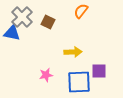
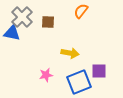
brown square: rotated 24 degrees counterclockwise
yellow arrow: moved 3 px left, 1 px down; rotated 12 degrees clockwise
blue square: rotated 20 degrees counterclockwise
